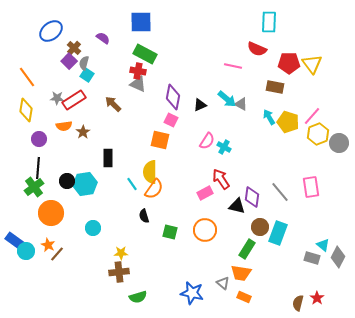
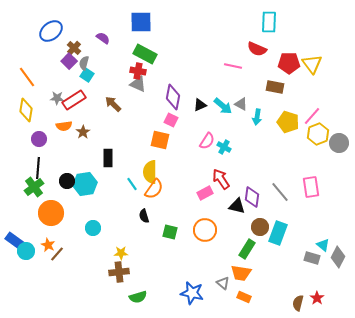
cyan arrow at (227, 99): moved 4 px left, 7 px down
cyan arrow at (269, 117): moved 12 px left; rotated 140 degrees counterclockwise
